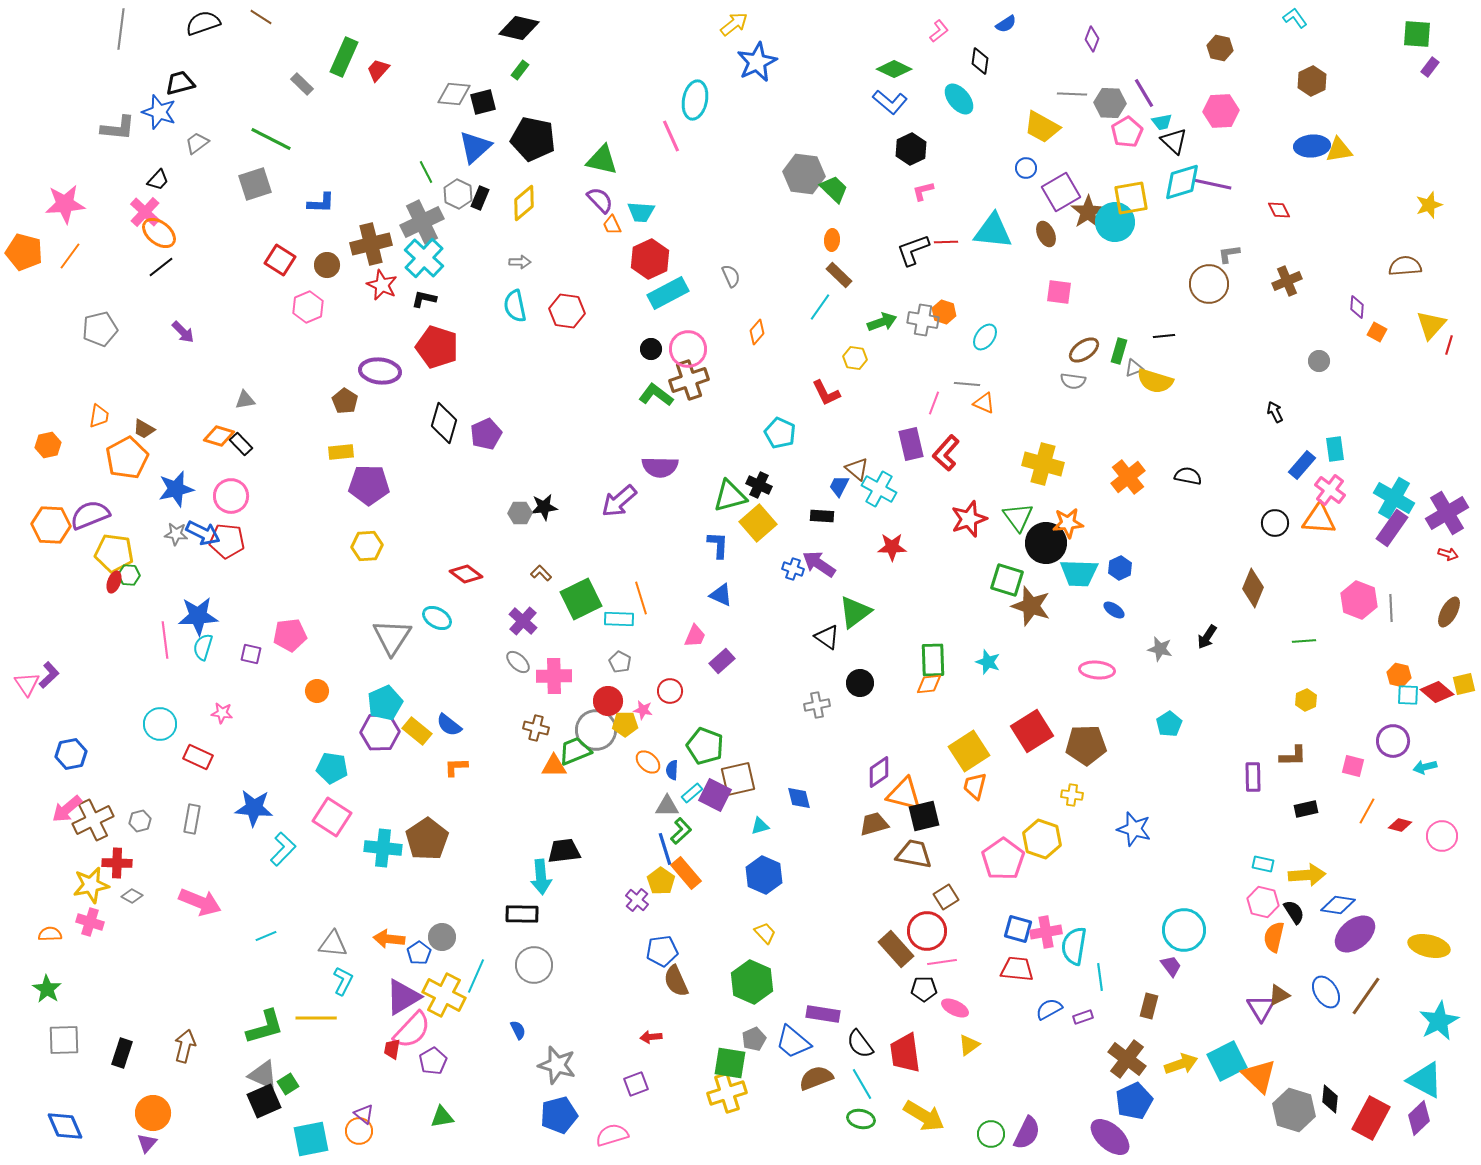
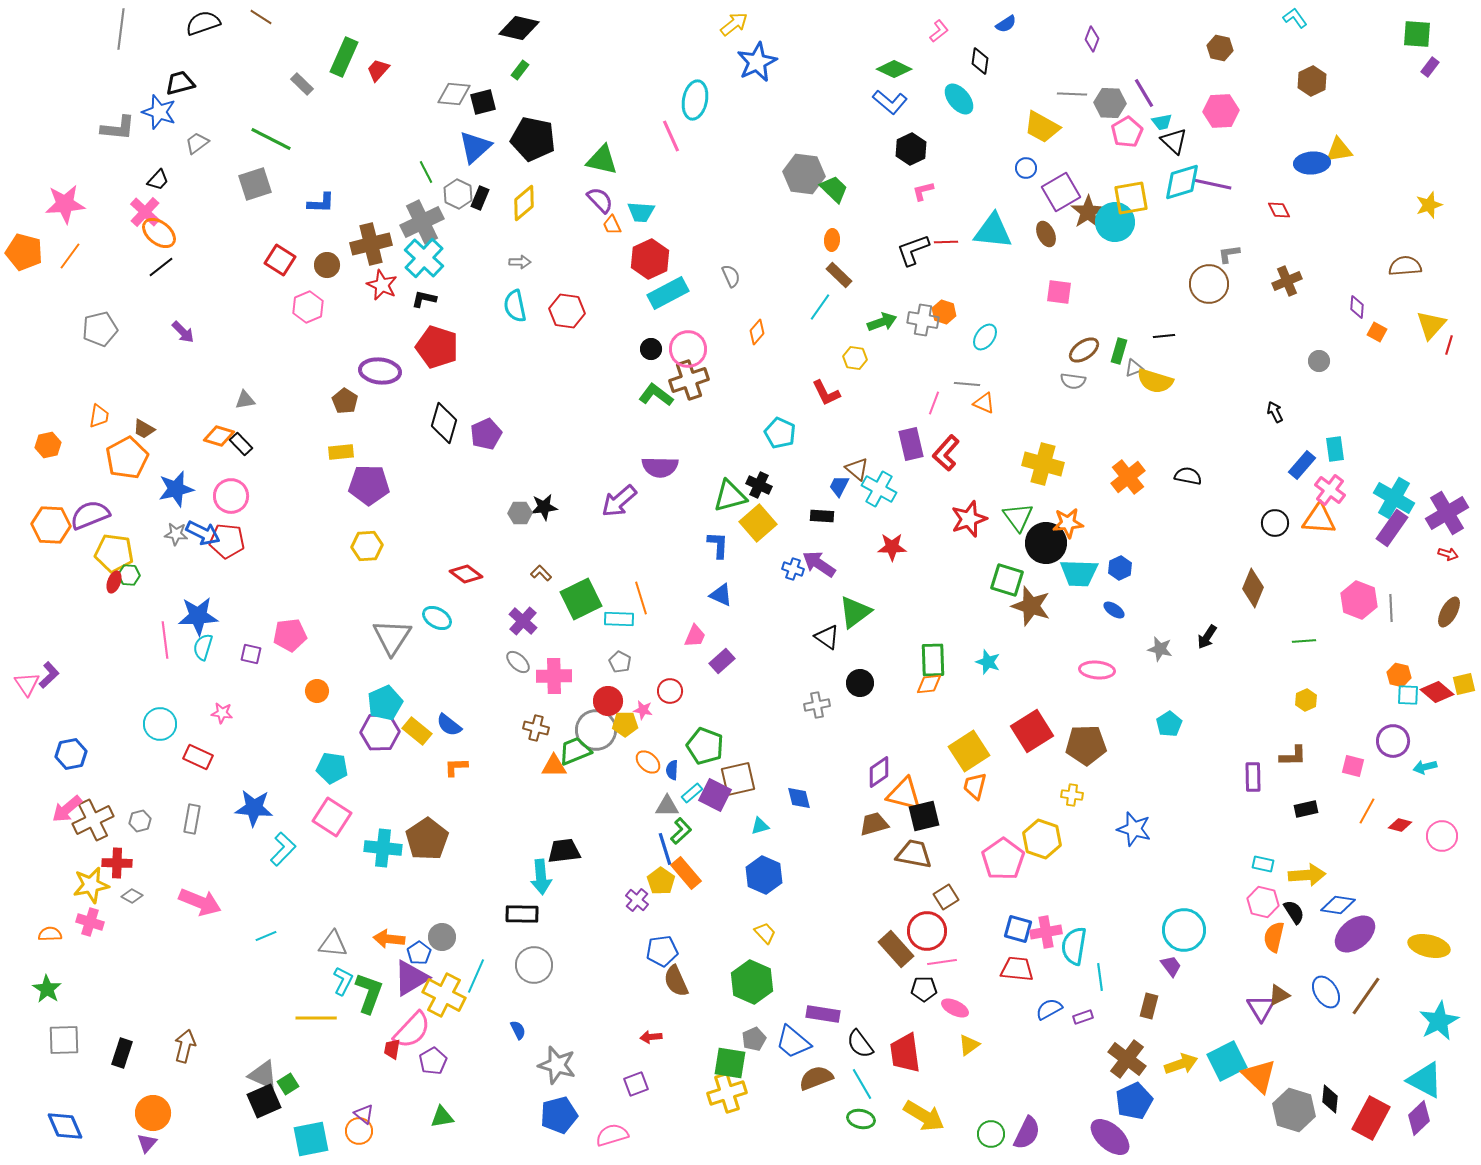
blue ellipse at (1312, 146): moved 17 px down
purple triangle at (403, 997): moved 8 px right, 19 px up
green L-shape at (265, 1027): moved 104 px right, 34 px up; rotated 54 degrees counterclockwise
